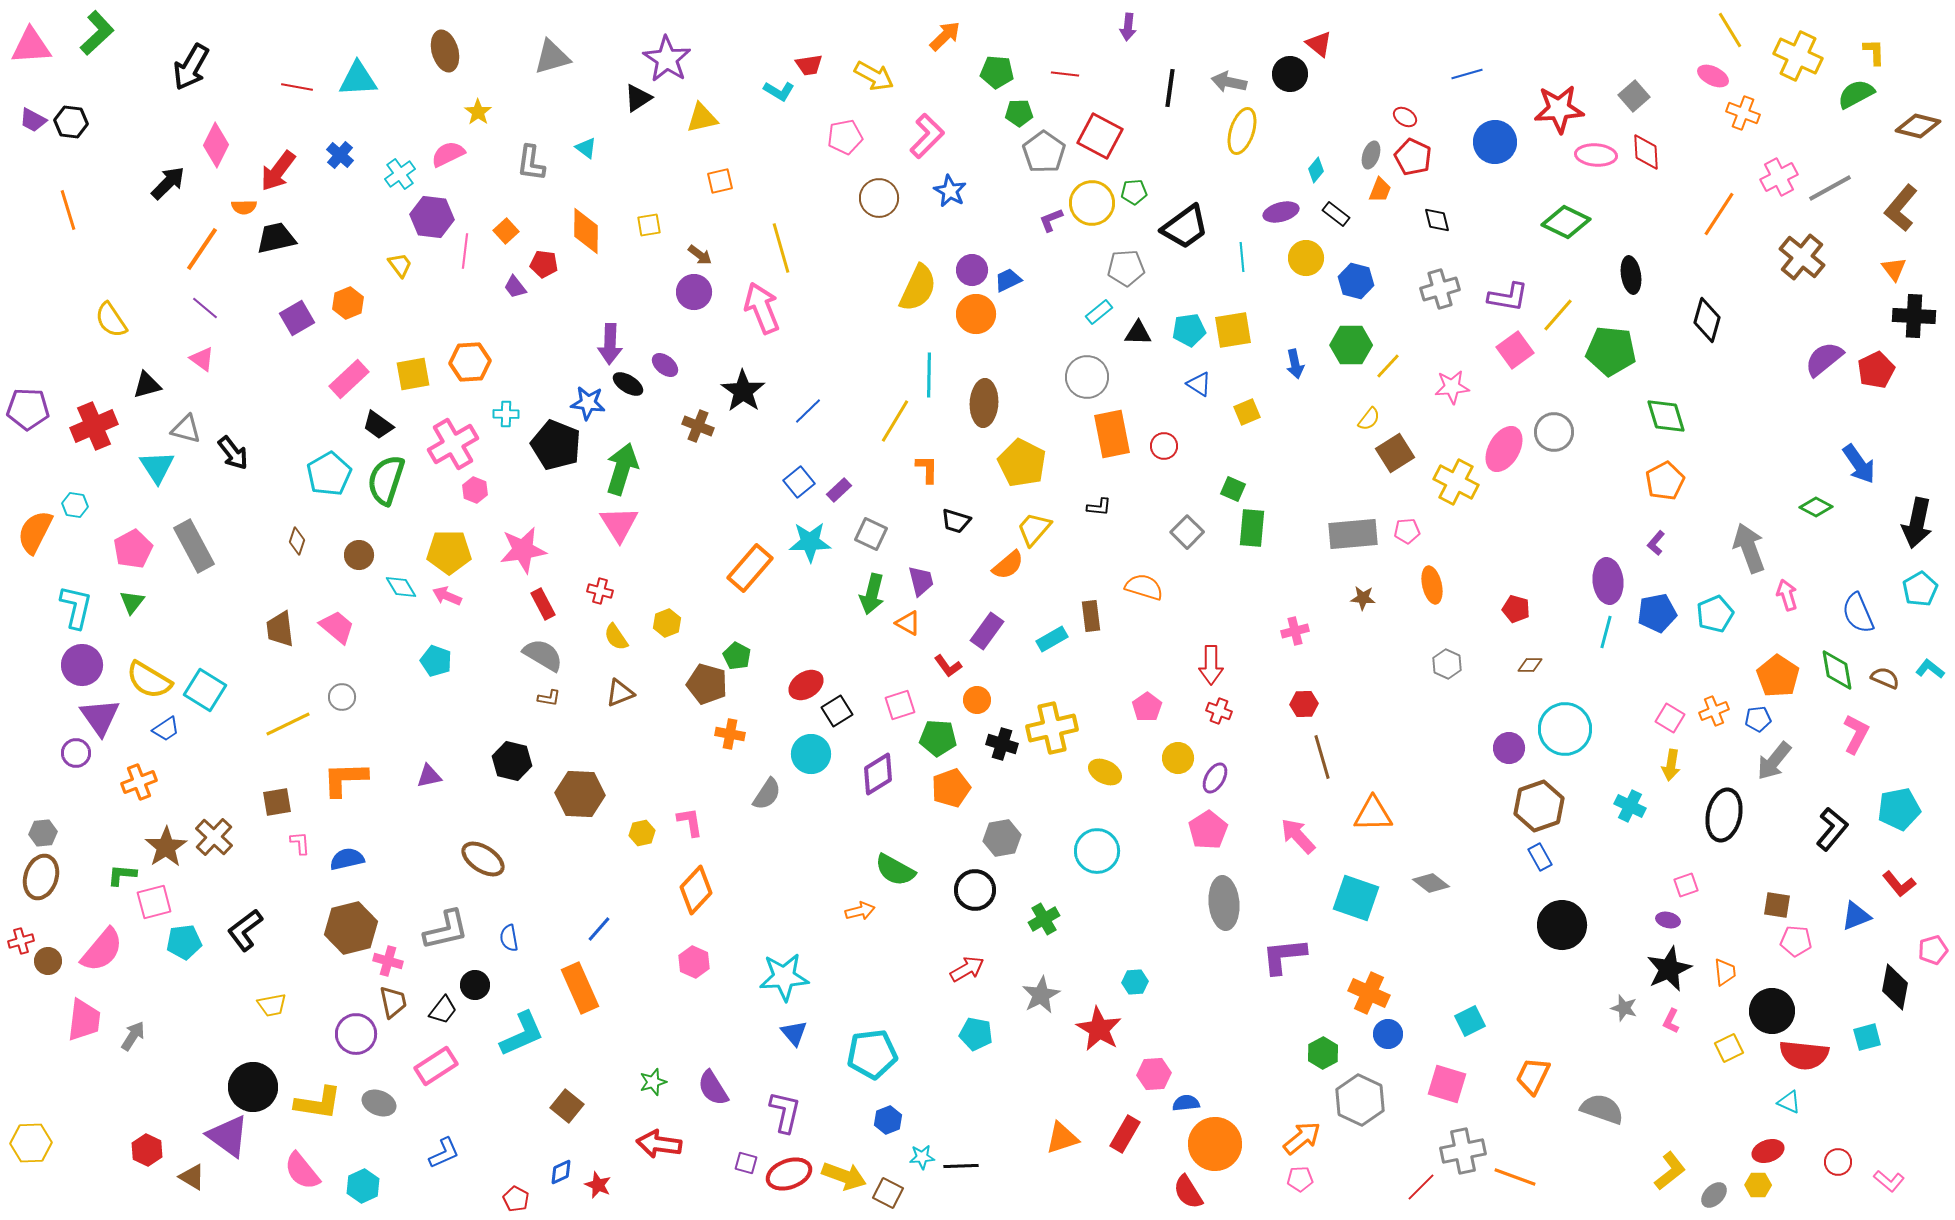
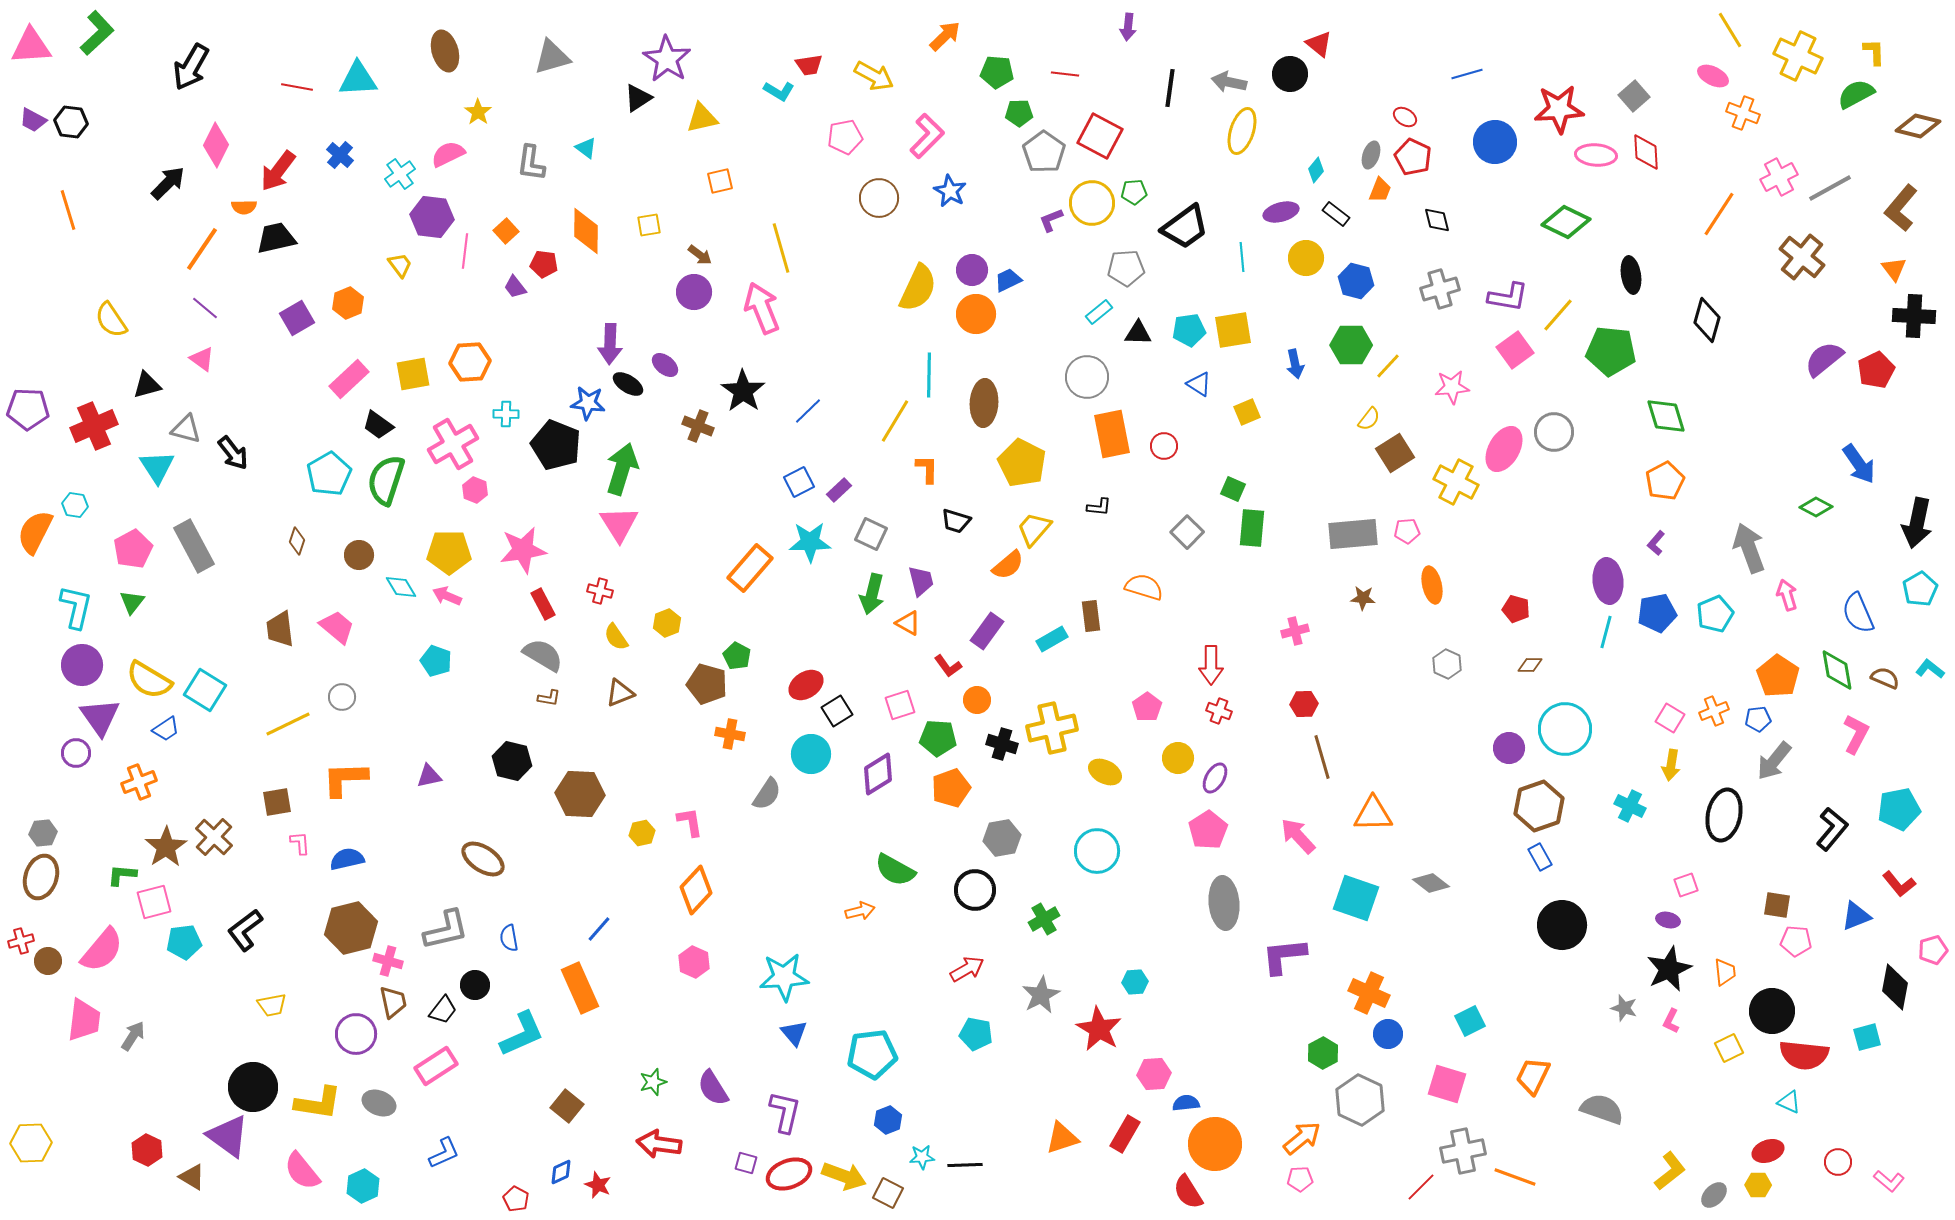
blue square at (799, 482): rotated 12 degrees clockwise
black line at (961, 1166): moved 4 px right, 1 px up
